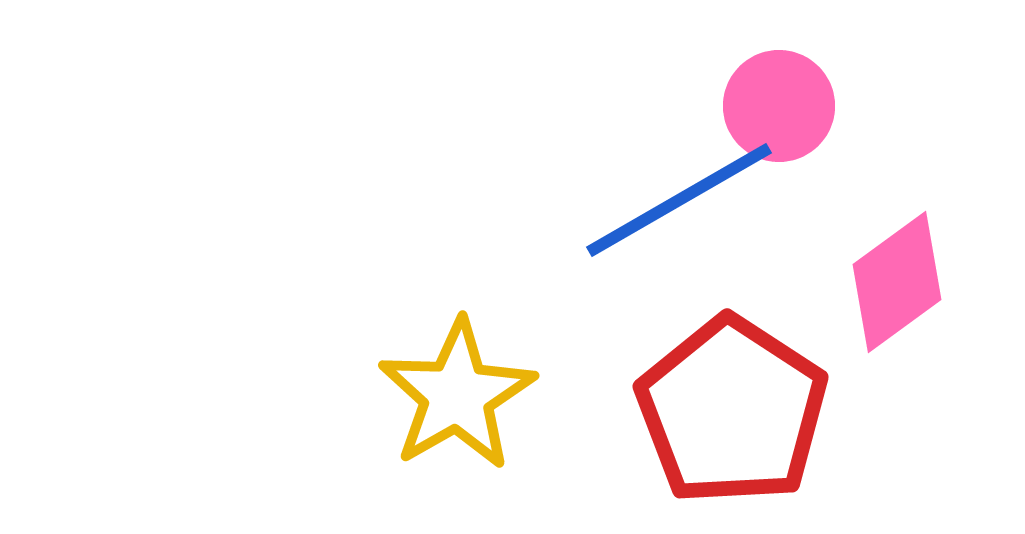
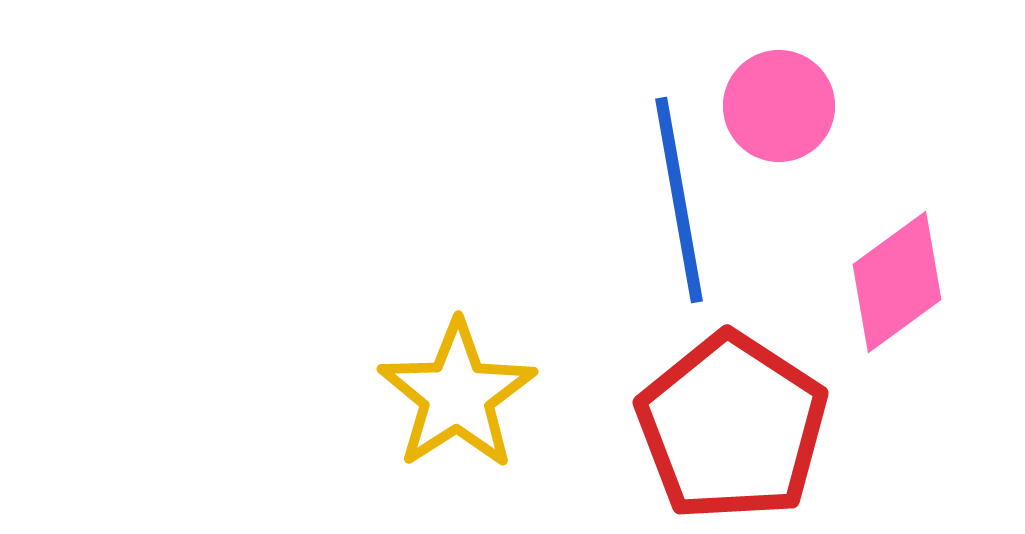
blue line: rotated 70 degrees counterclockwise
yellow star: rotated 3 degrees counterclockwise
red pentagon: moved 16 px down
